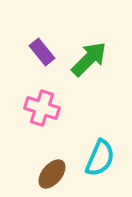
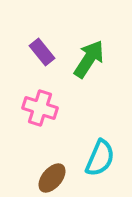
green arrow: rotated 12 degrees counterclockwise
pink cross: moved 2 px left
brown ellipse: moved 4 px down
